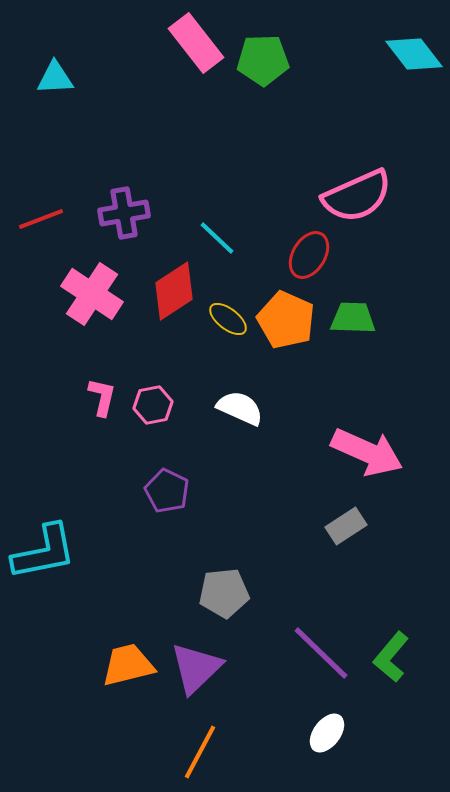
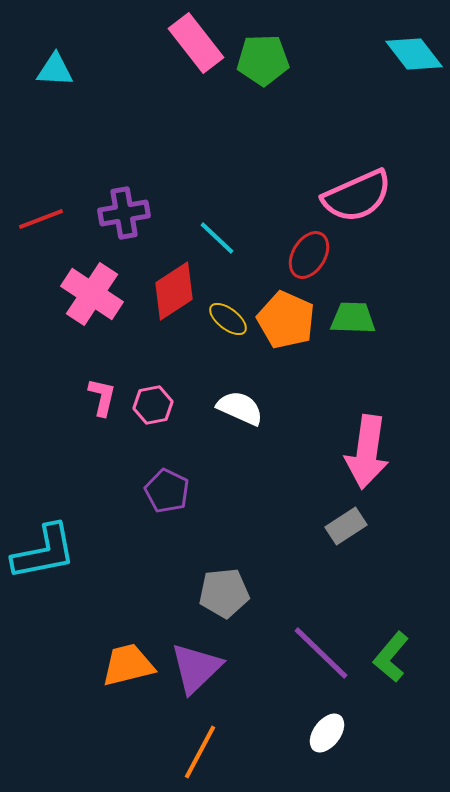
cyan triangle: moved 8 px up; rotated 6 degrees clockwise
pink arrow: rotated 74 degrees clockwise
